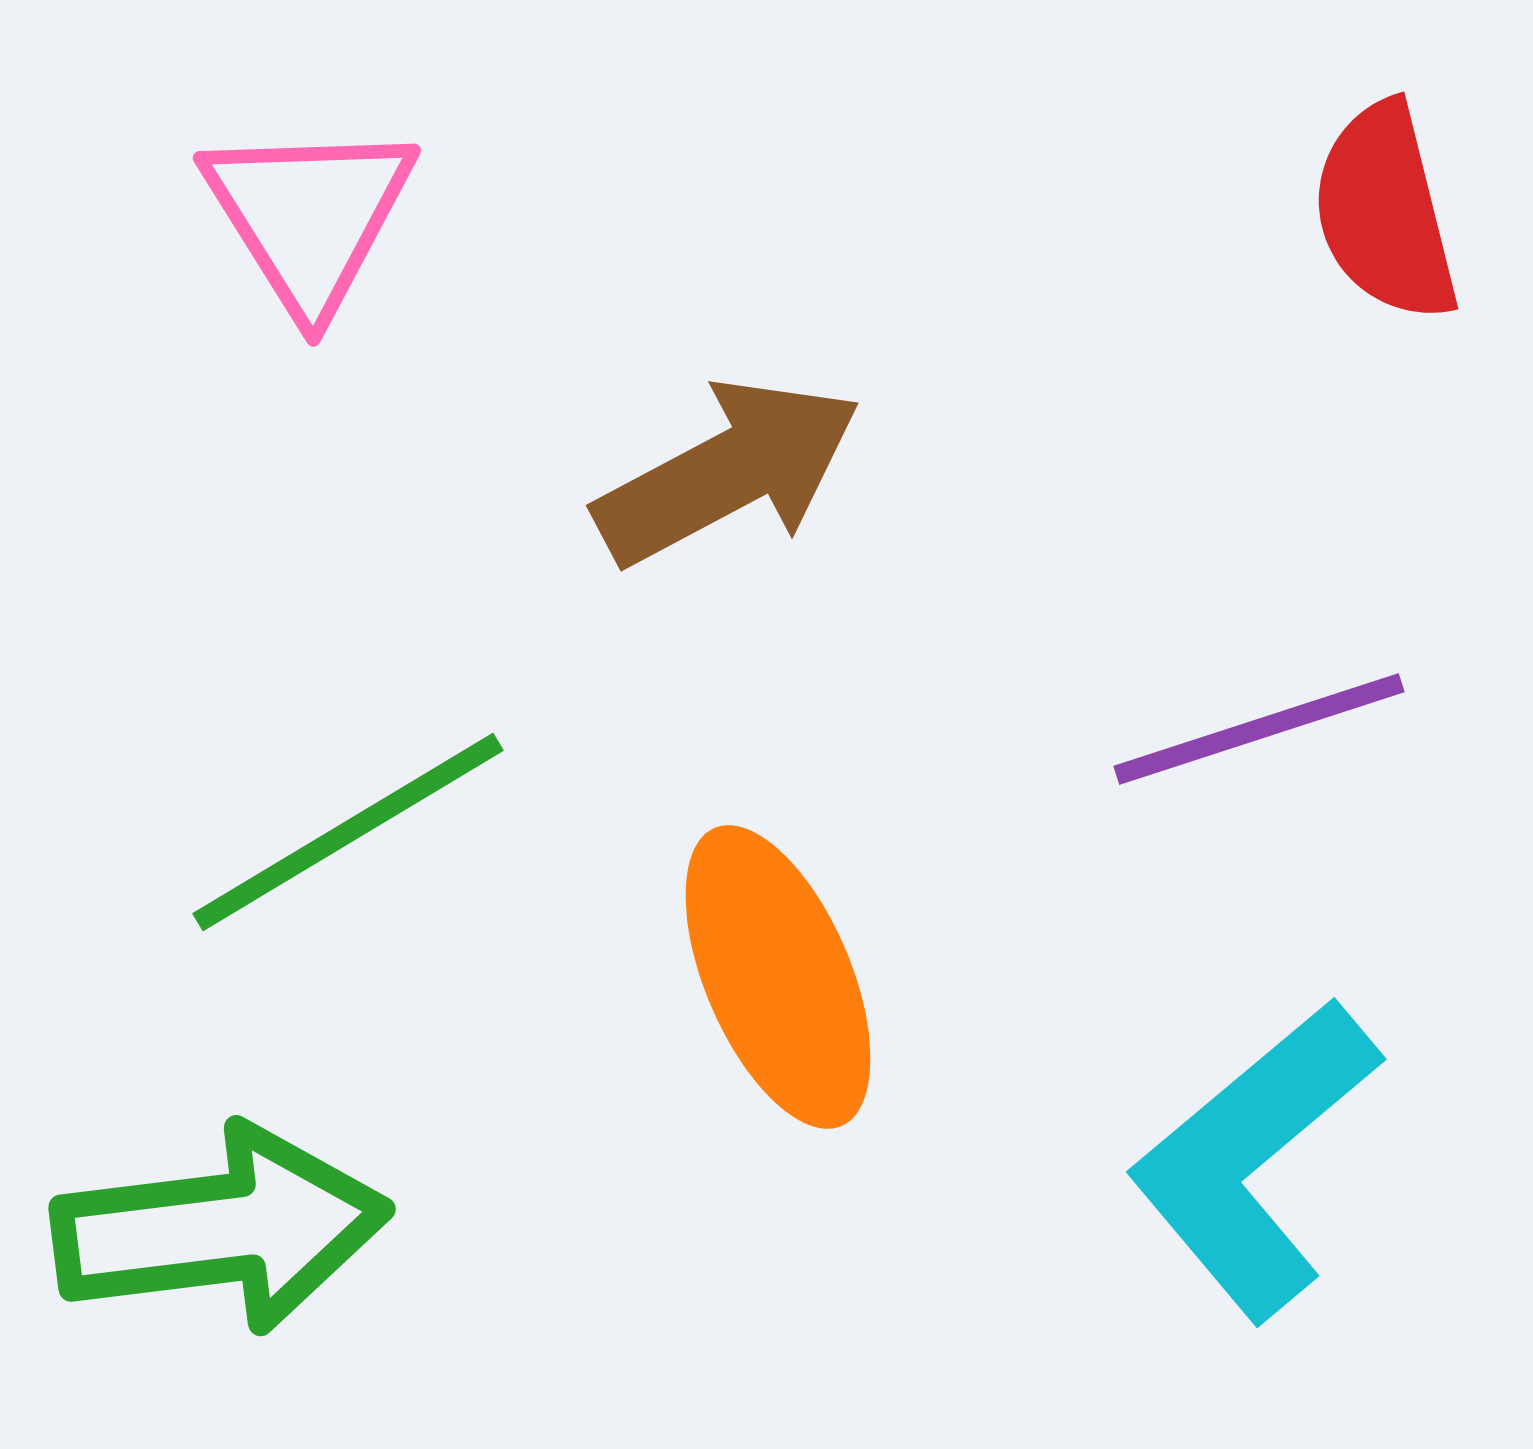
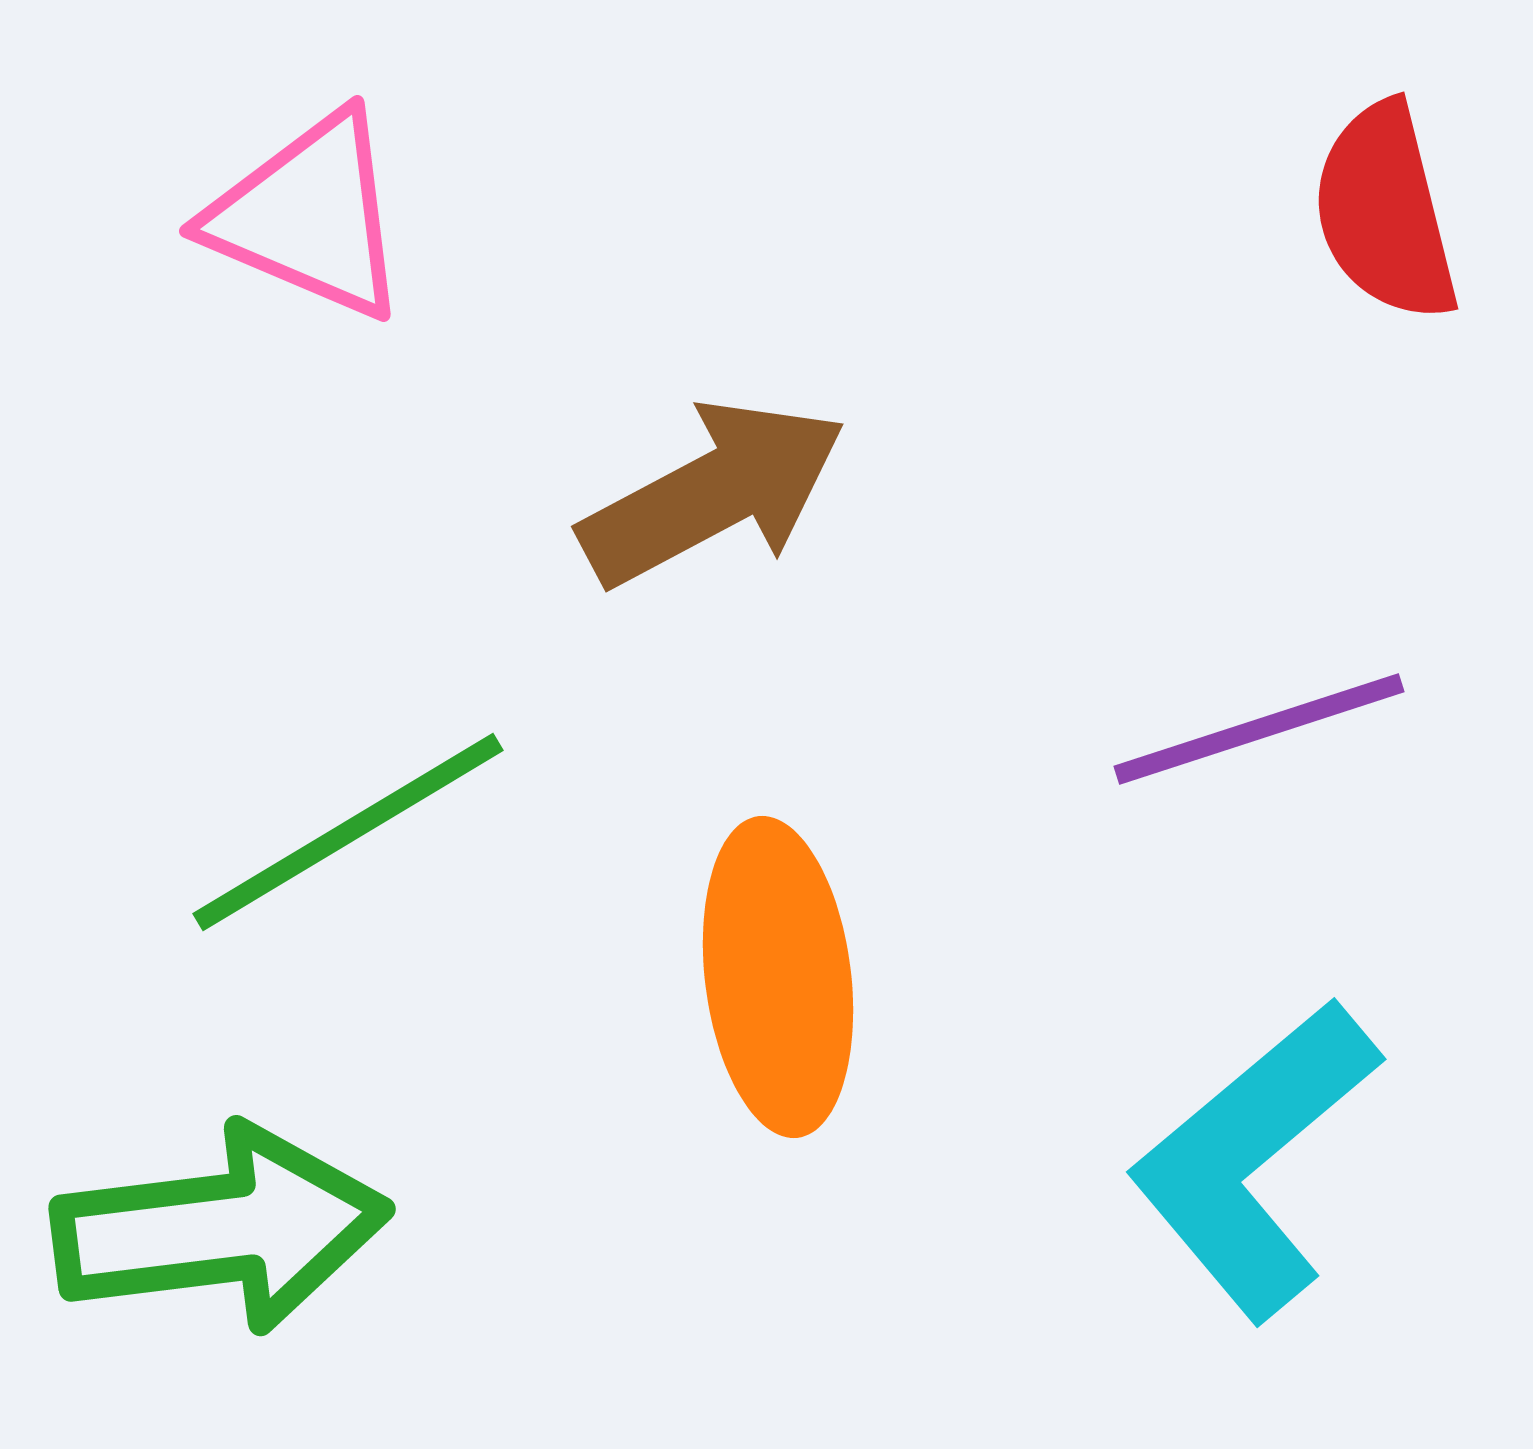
pink triangle: rotated 35 degrees counterclockwise
brown arrow: moved 15 px left, 21 px down
orange ellipse: rotated 16 degrees clockwise
